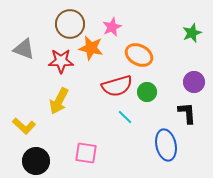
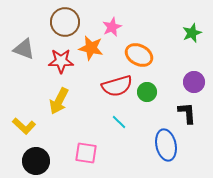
brown circle: moved 5 px left, 2 px up
cyan line: moved 6 px left, 5 px down
